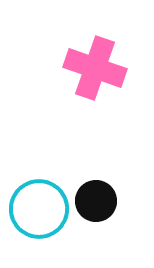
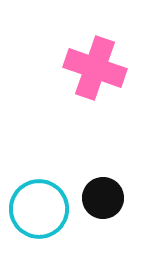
black circle: moved 7 px right, 3 px up
